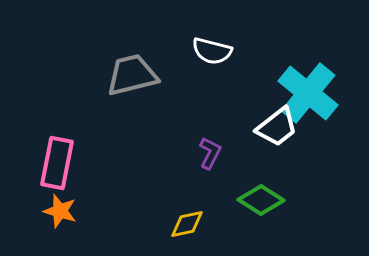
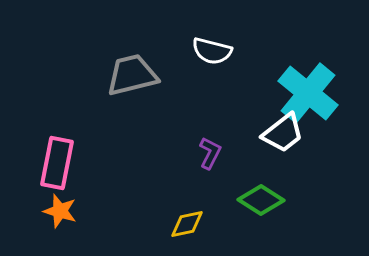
white trapezoid: moved 6 px right, 6 px down
